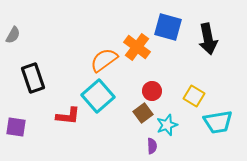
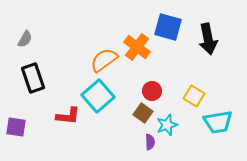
gray semicircle: moved 12 px right, 4 px down
brown square: rotated 18 degrees counterclockwise
purple semicircle: moved 2 px left, 4 px up
